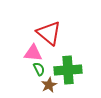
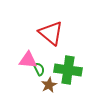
red triangle: moved 2 px right
pink triangle: moved 5 px left, 7 px down
green cross: rotated 12 degrees clockwise
